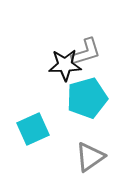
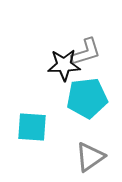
black star: moved 1 px left
cyan pentagon: rotated 9 degrees clockwise
cyan square: moved 1 px left, 2 px up; rotated 28 degrees clockwise
